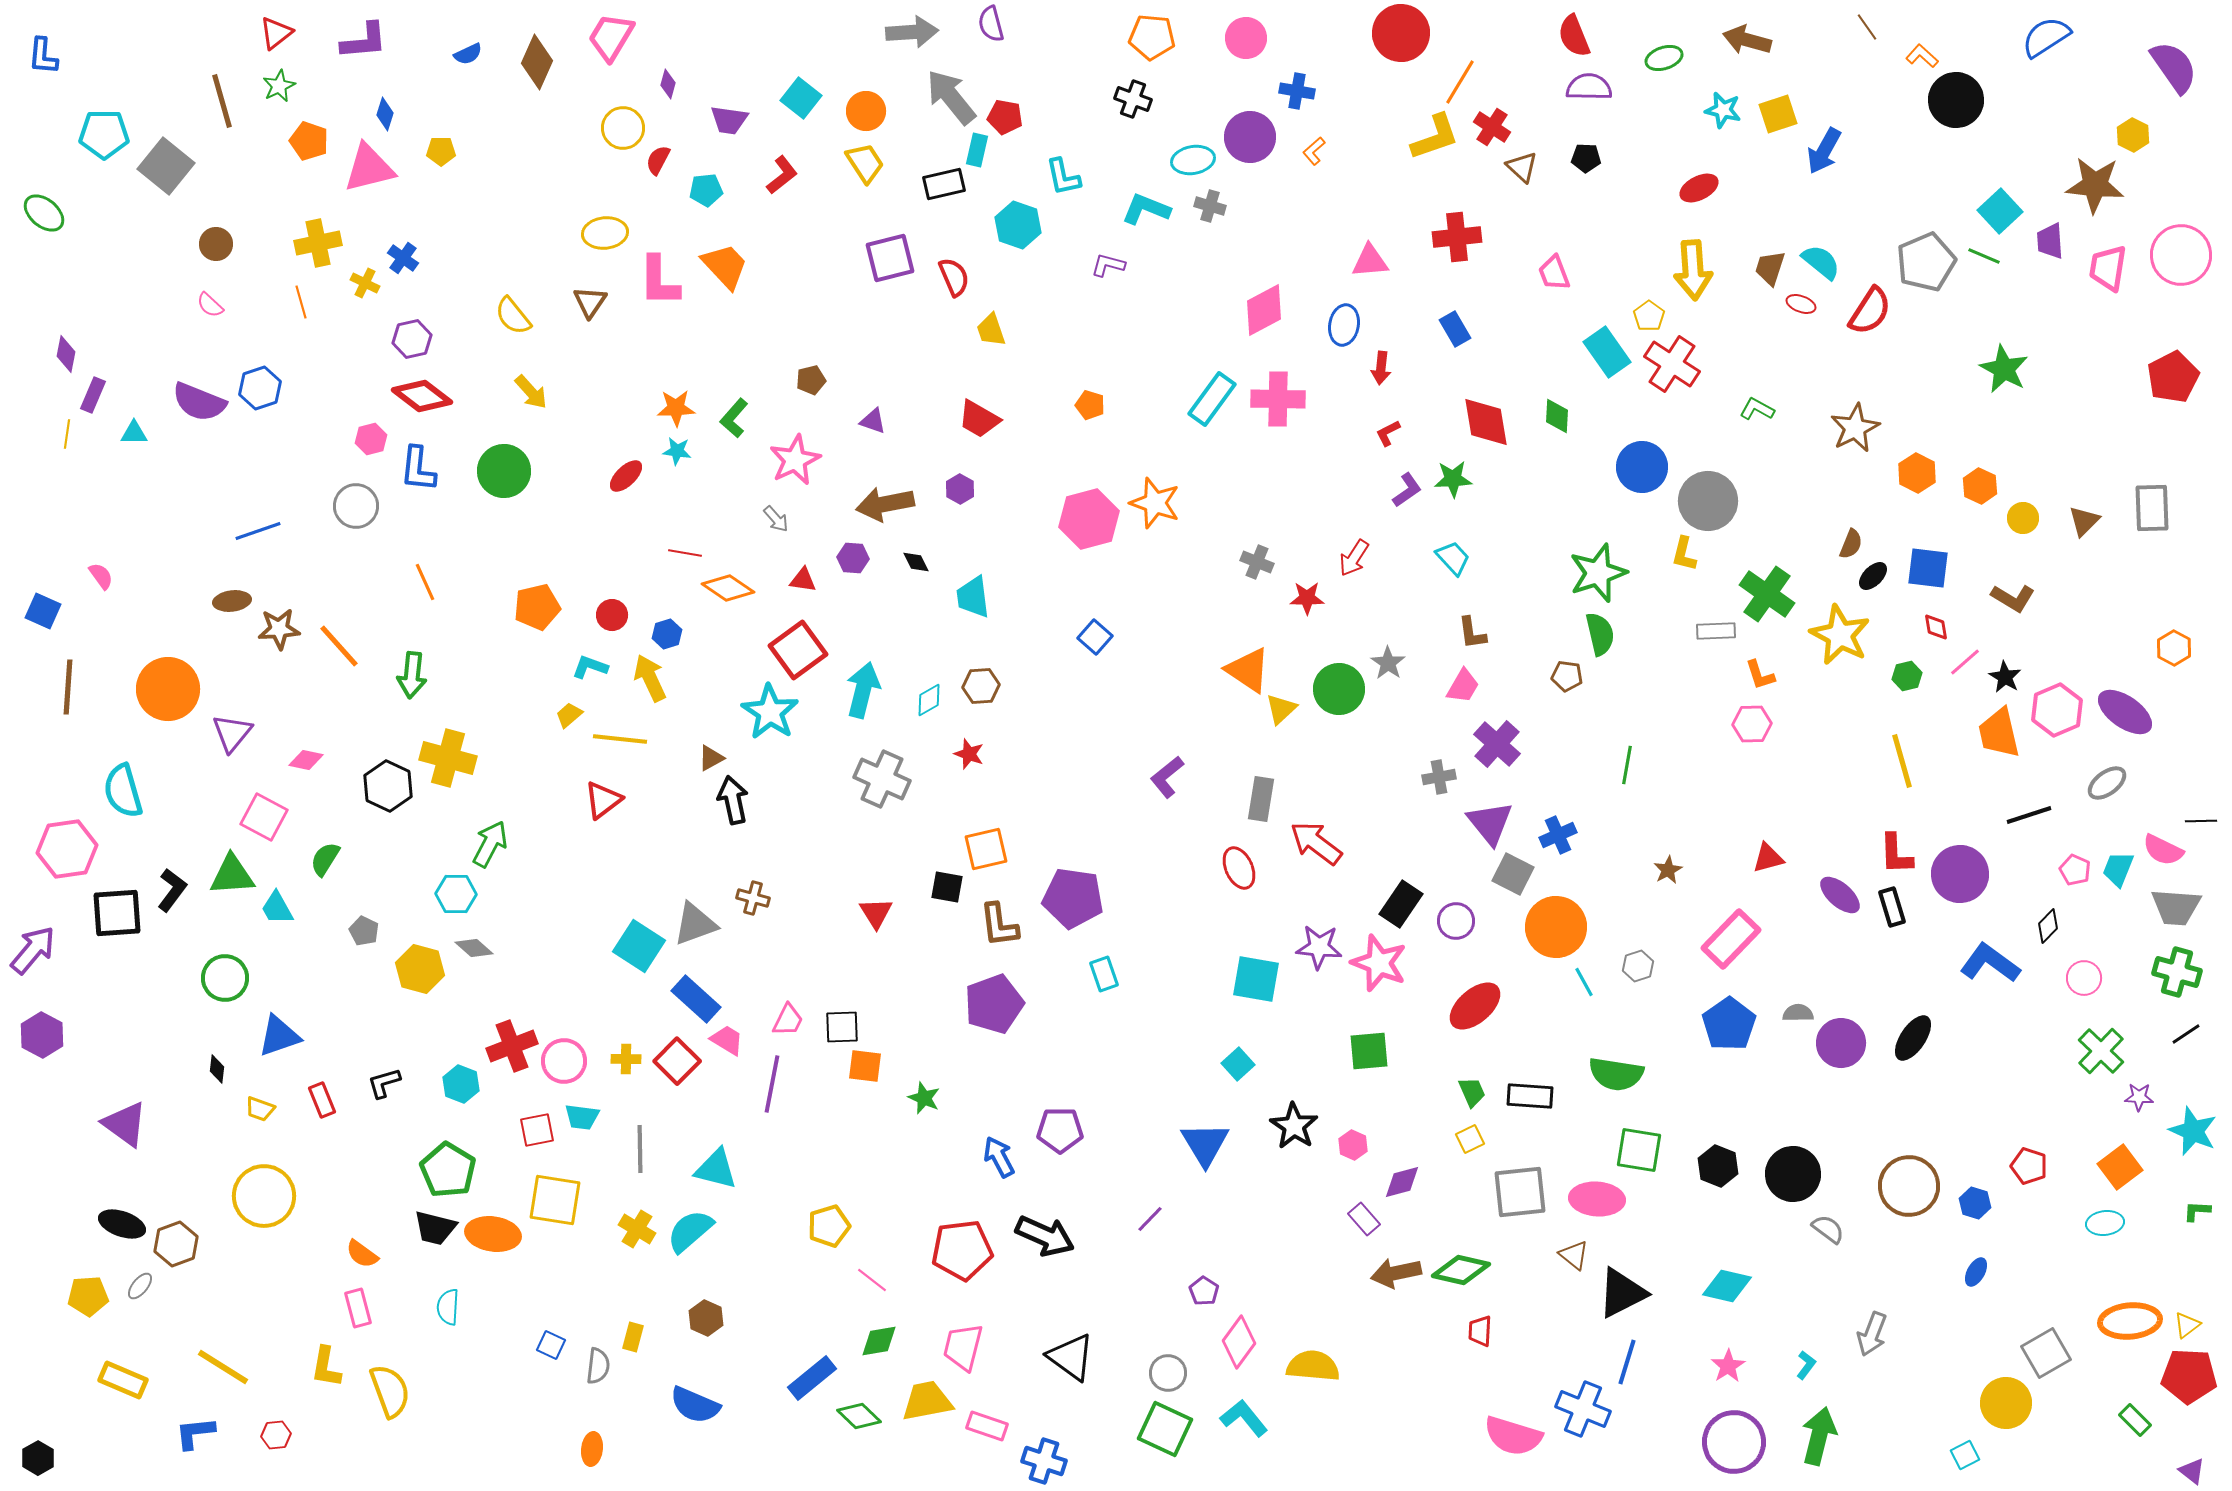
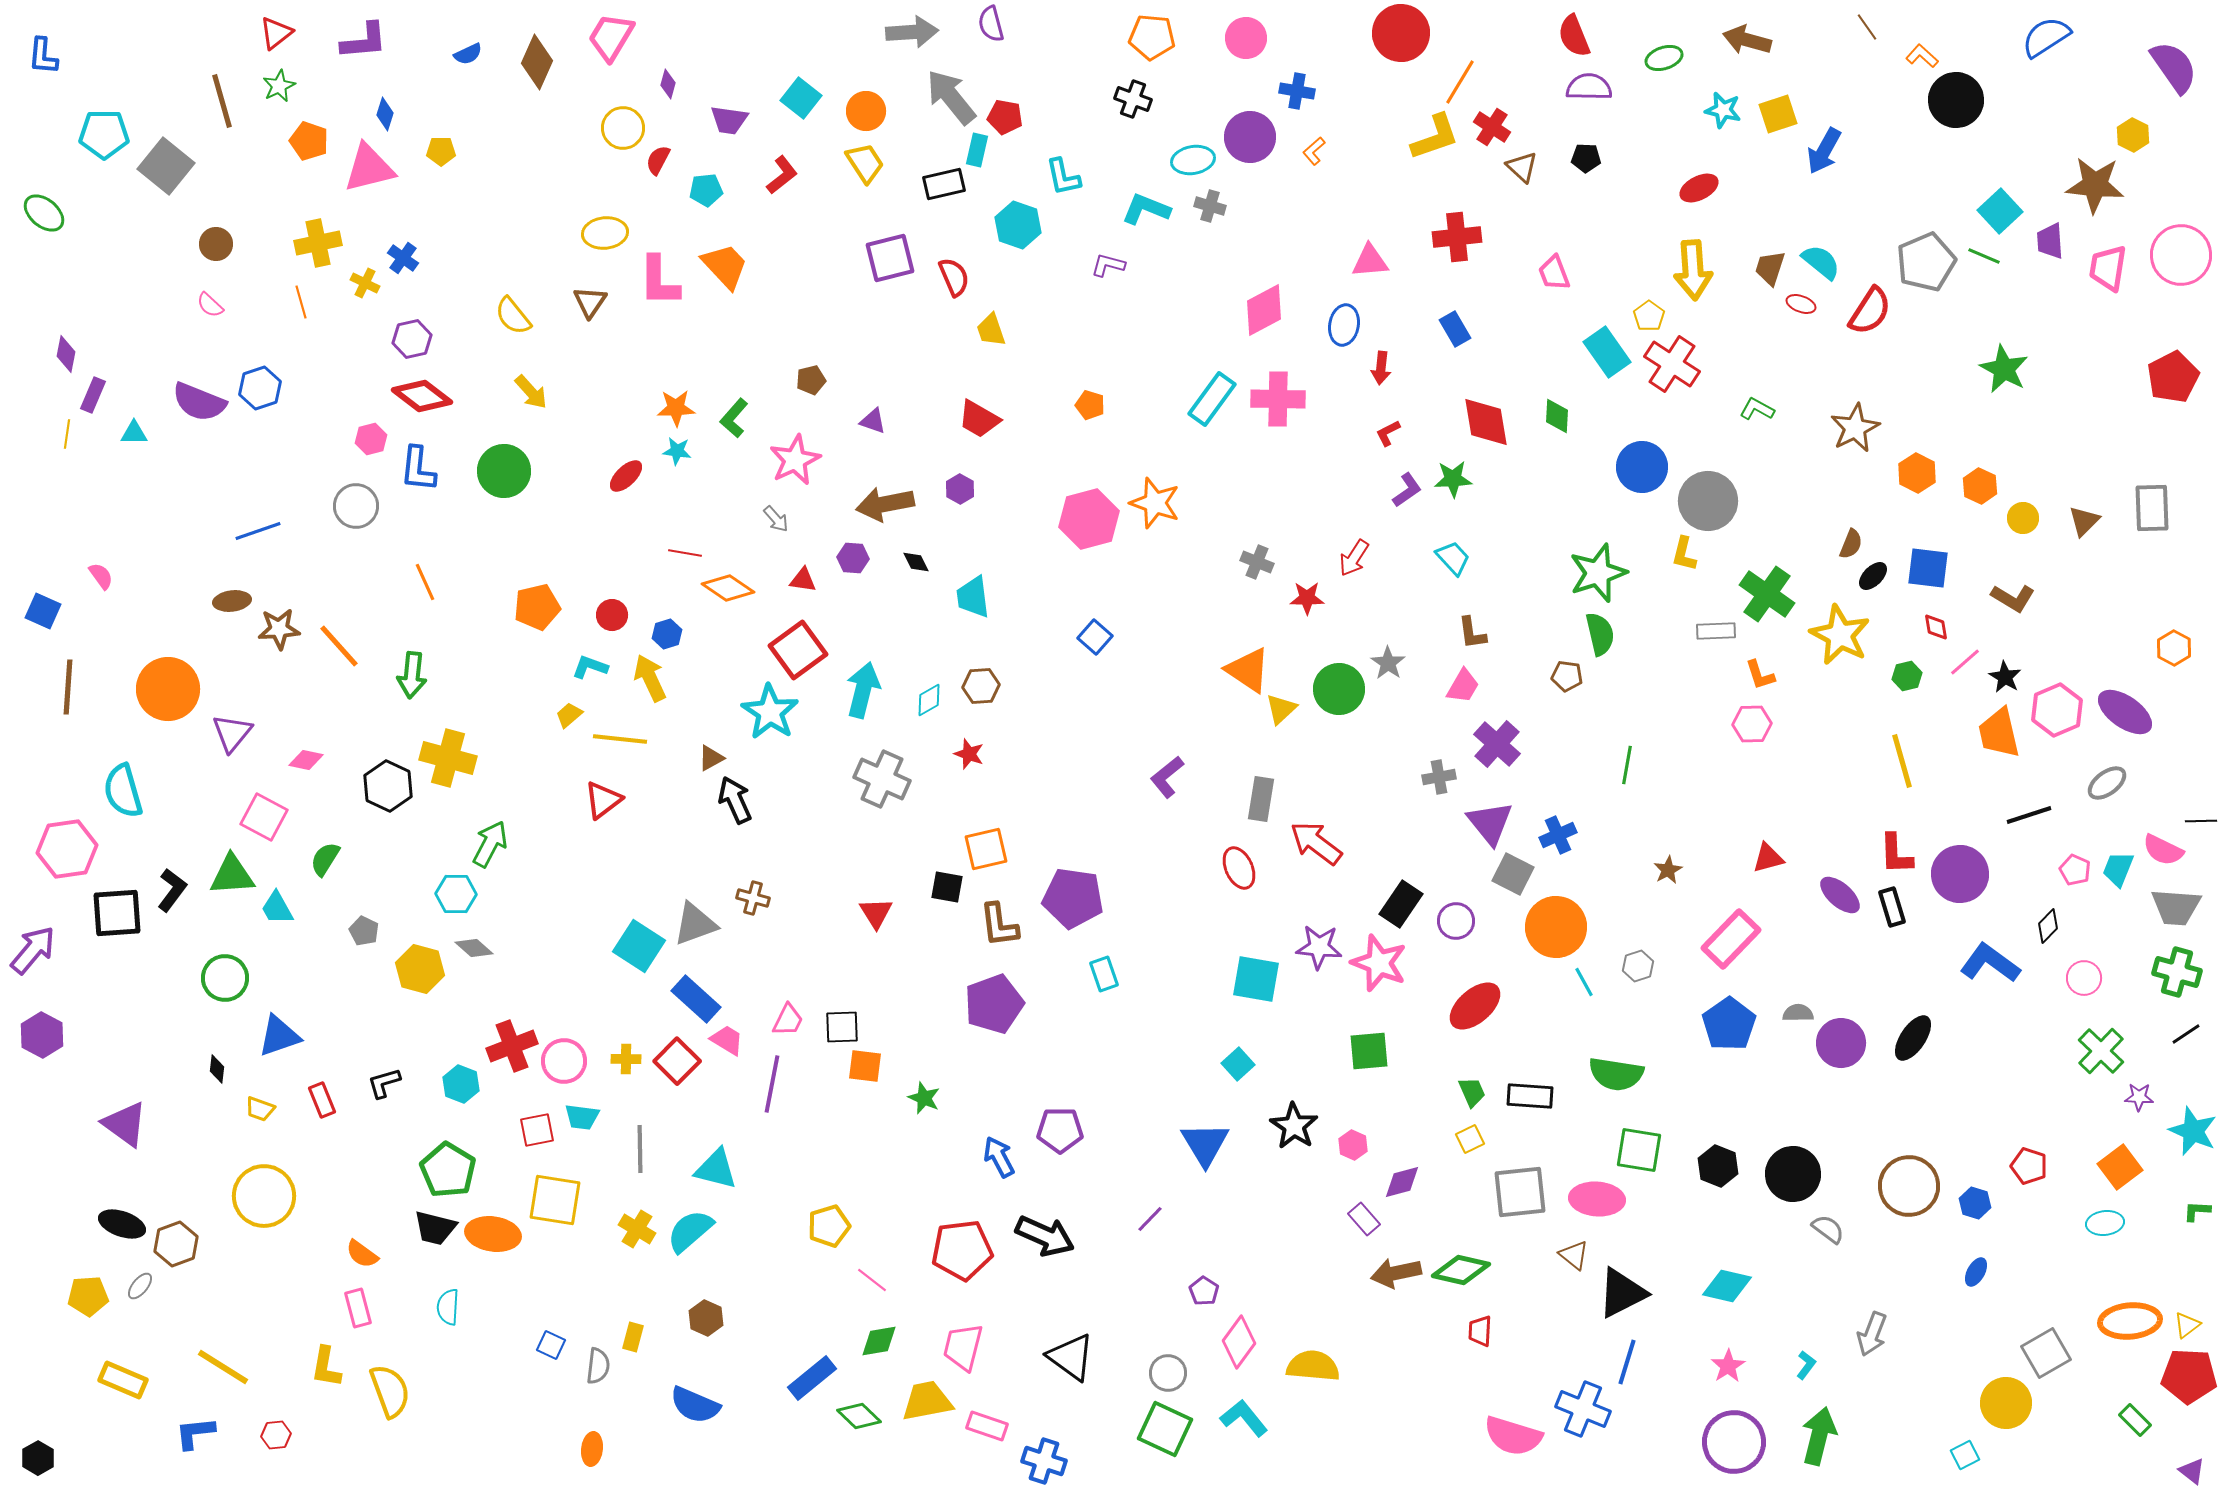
black arrow at (733, 800): moved 2 px right; rotated 12 degrees counterclockwise
